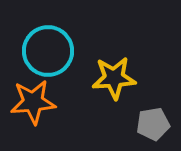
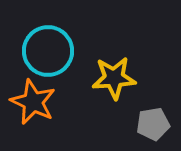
orange star: rotated 30 degrees clockwise
